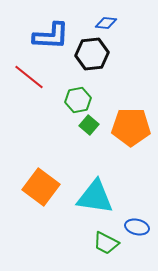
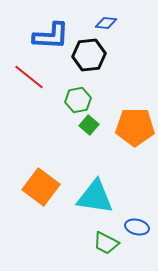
black hexagon: moved 3 px left, 1 px down
orange pentagon: moved 4 px right
